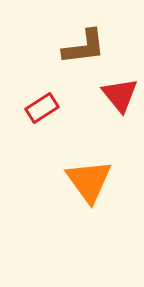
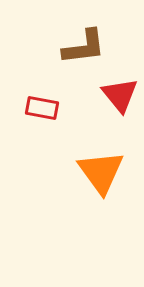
red rectangle: rotated 44 degrees clockwise
orange triangle: moved 12 px right, 9 px up
